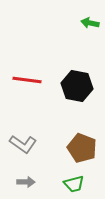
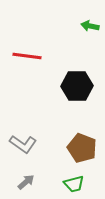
green arrow: moved 3 px down
red line: moved 24 px up
black hexagon: rotated 12 degrees counterclockwise
gray arrow: rotated 42 degrees counterclockwise
